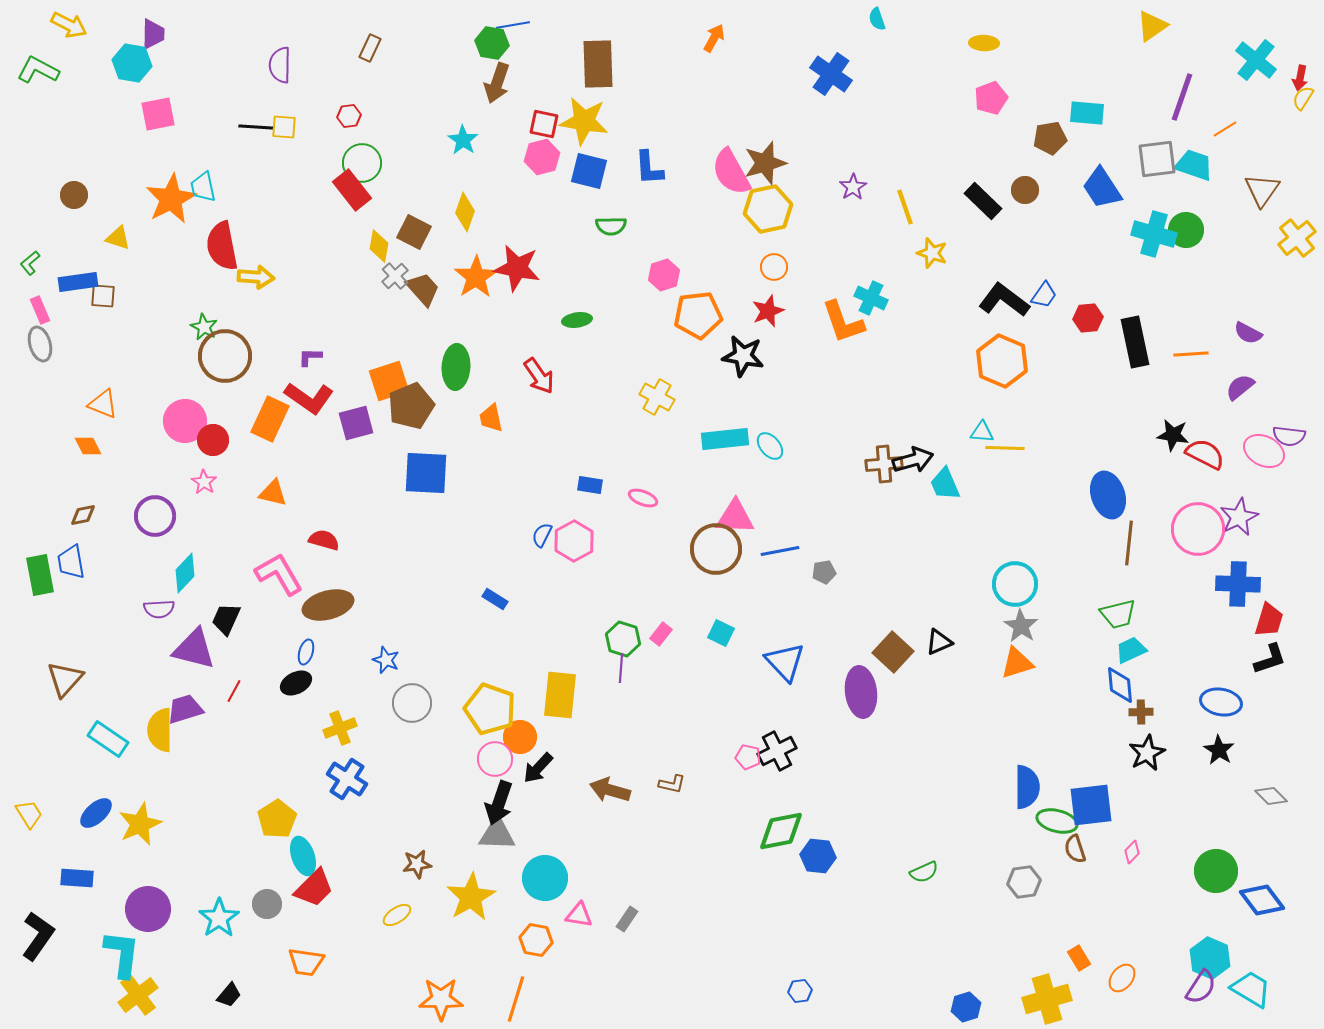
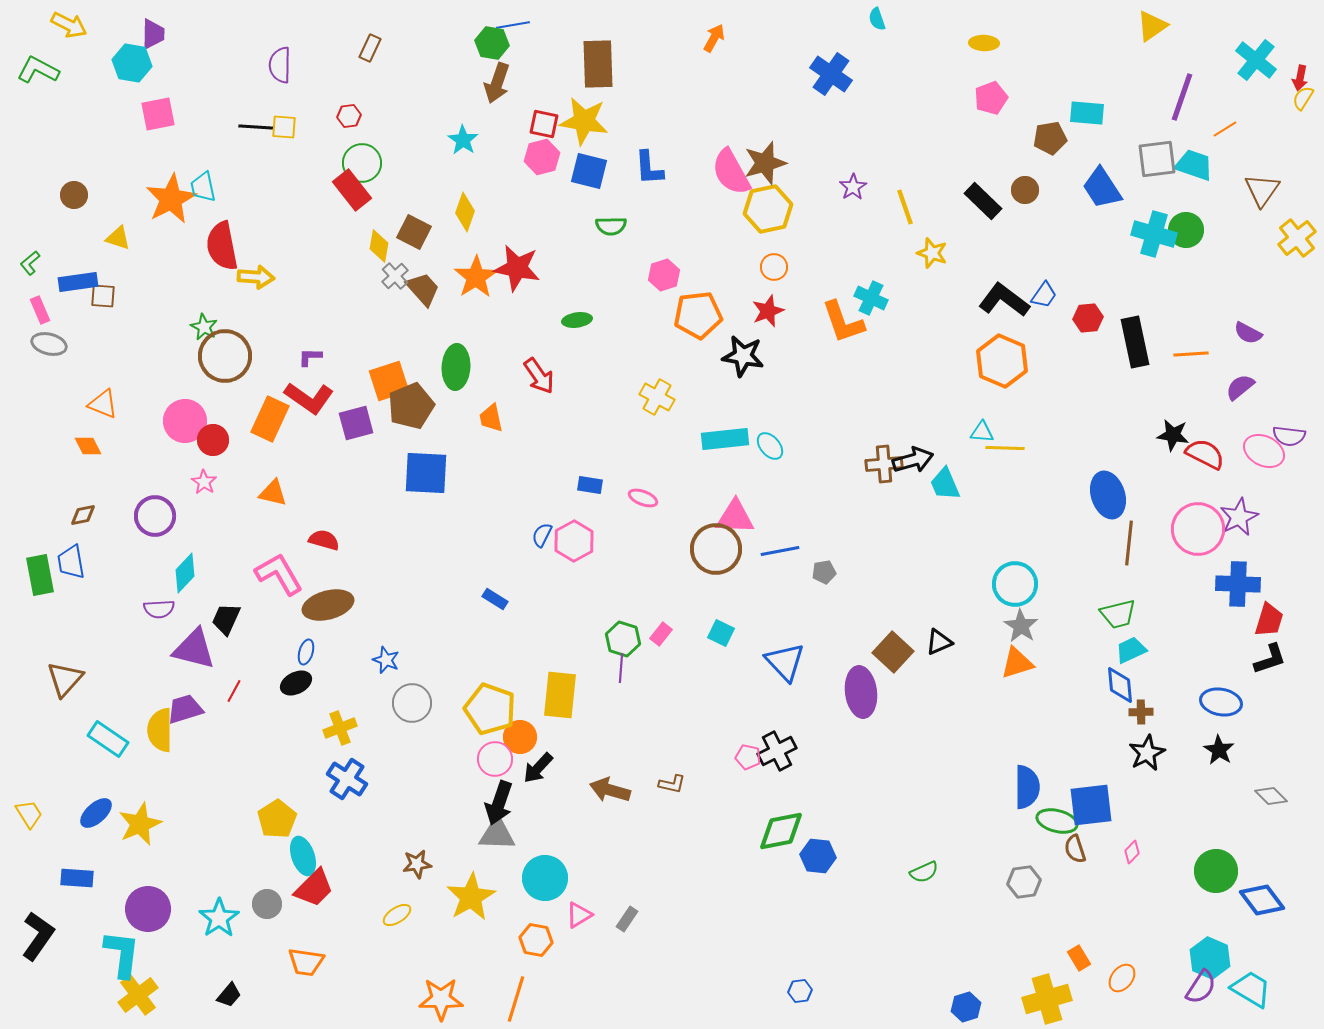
gray ellipse at (40, 344): moved 9 px right; rotated 60 degrees counterclockwise
pink triangle at (579, 915): rotated 40 degrees counterclockwise
